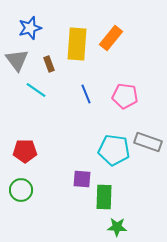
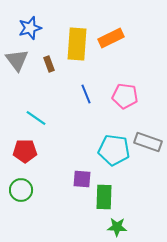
orange rectangle: rotated 25 degrees clockwise
cyan line: moved 28 px down
